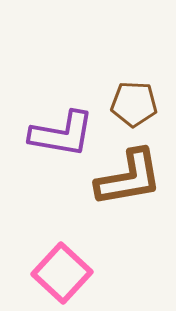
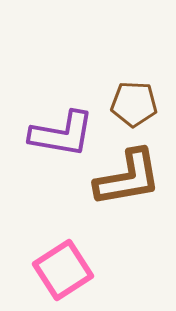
brown L-shape: moved 1 px left
pink square: moved 1 px right, 3 px up; rotated 14 degrees clockwise
